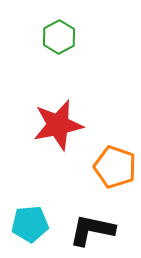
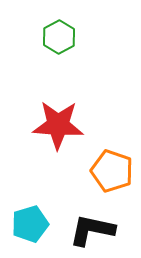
red star: rotated 15 degrees clockwise
orange pentagon: moved 3 px left, 4 px down
cyan pentagon: rotated 12 degrees counterclockwise
